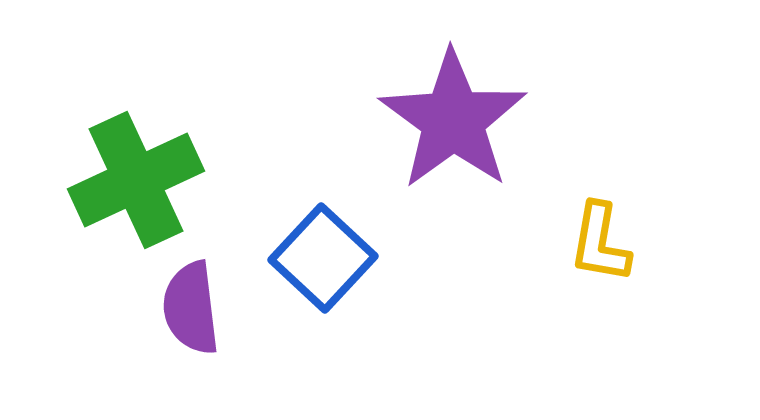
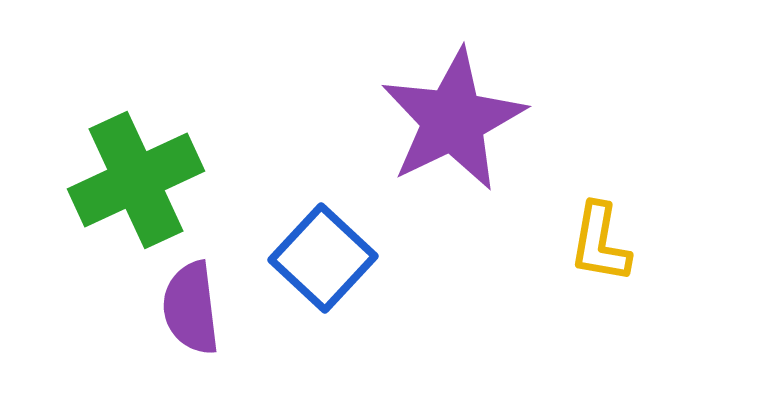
purple star: rotated 10 degrees clockwise
